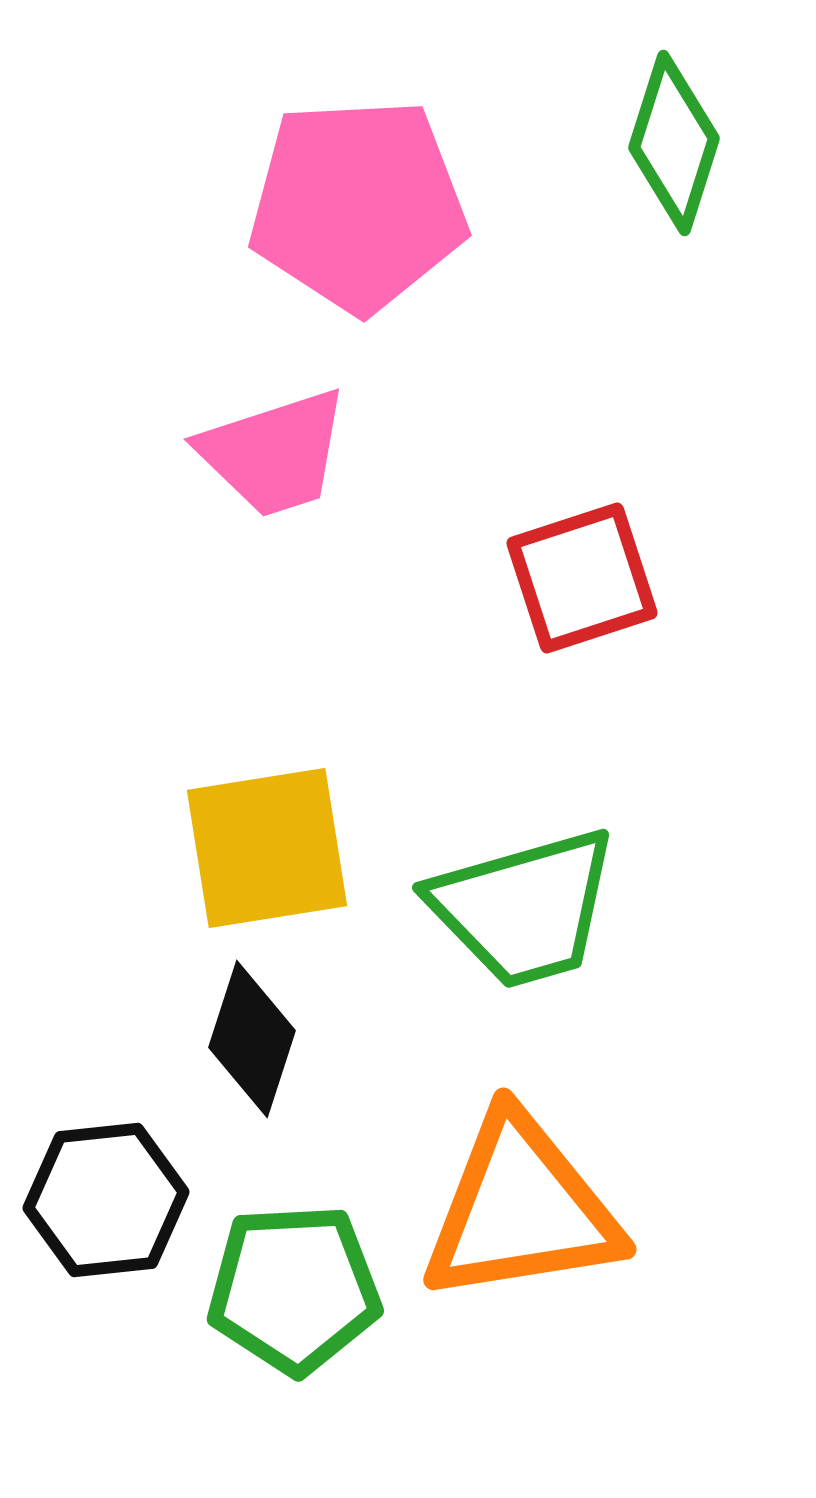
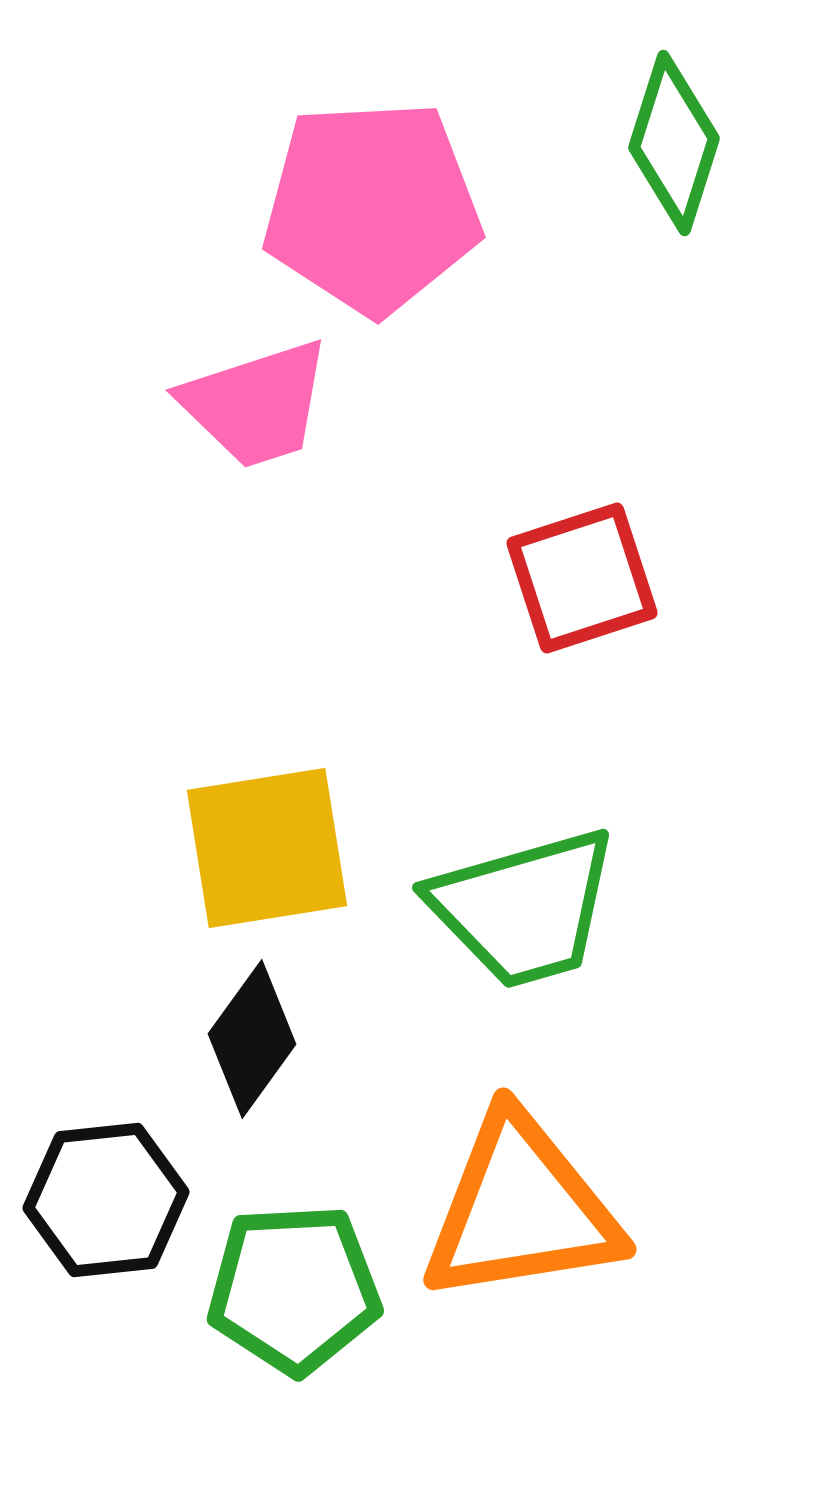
pink pentagon: moved 14 px right, 2 px down
pink trapezoid: moved 18 px left, 49 px up
black diamond: rotated 18 degrees clockwise
